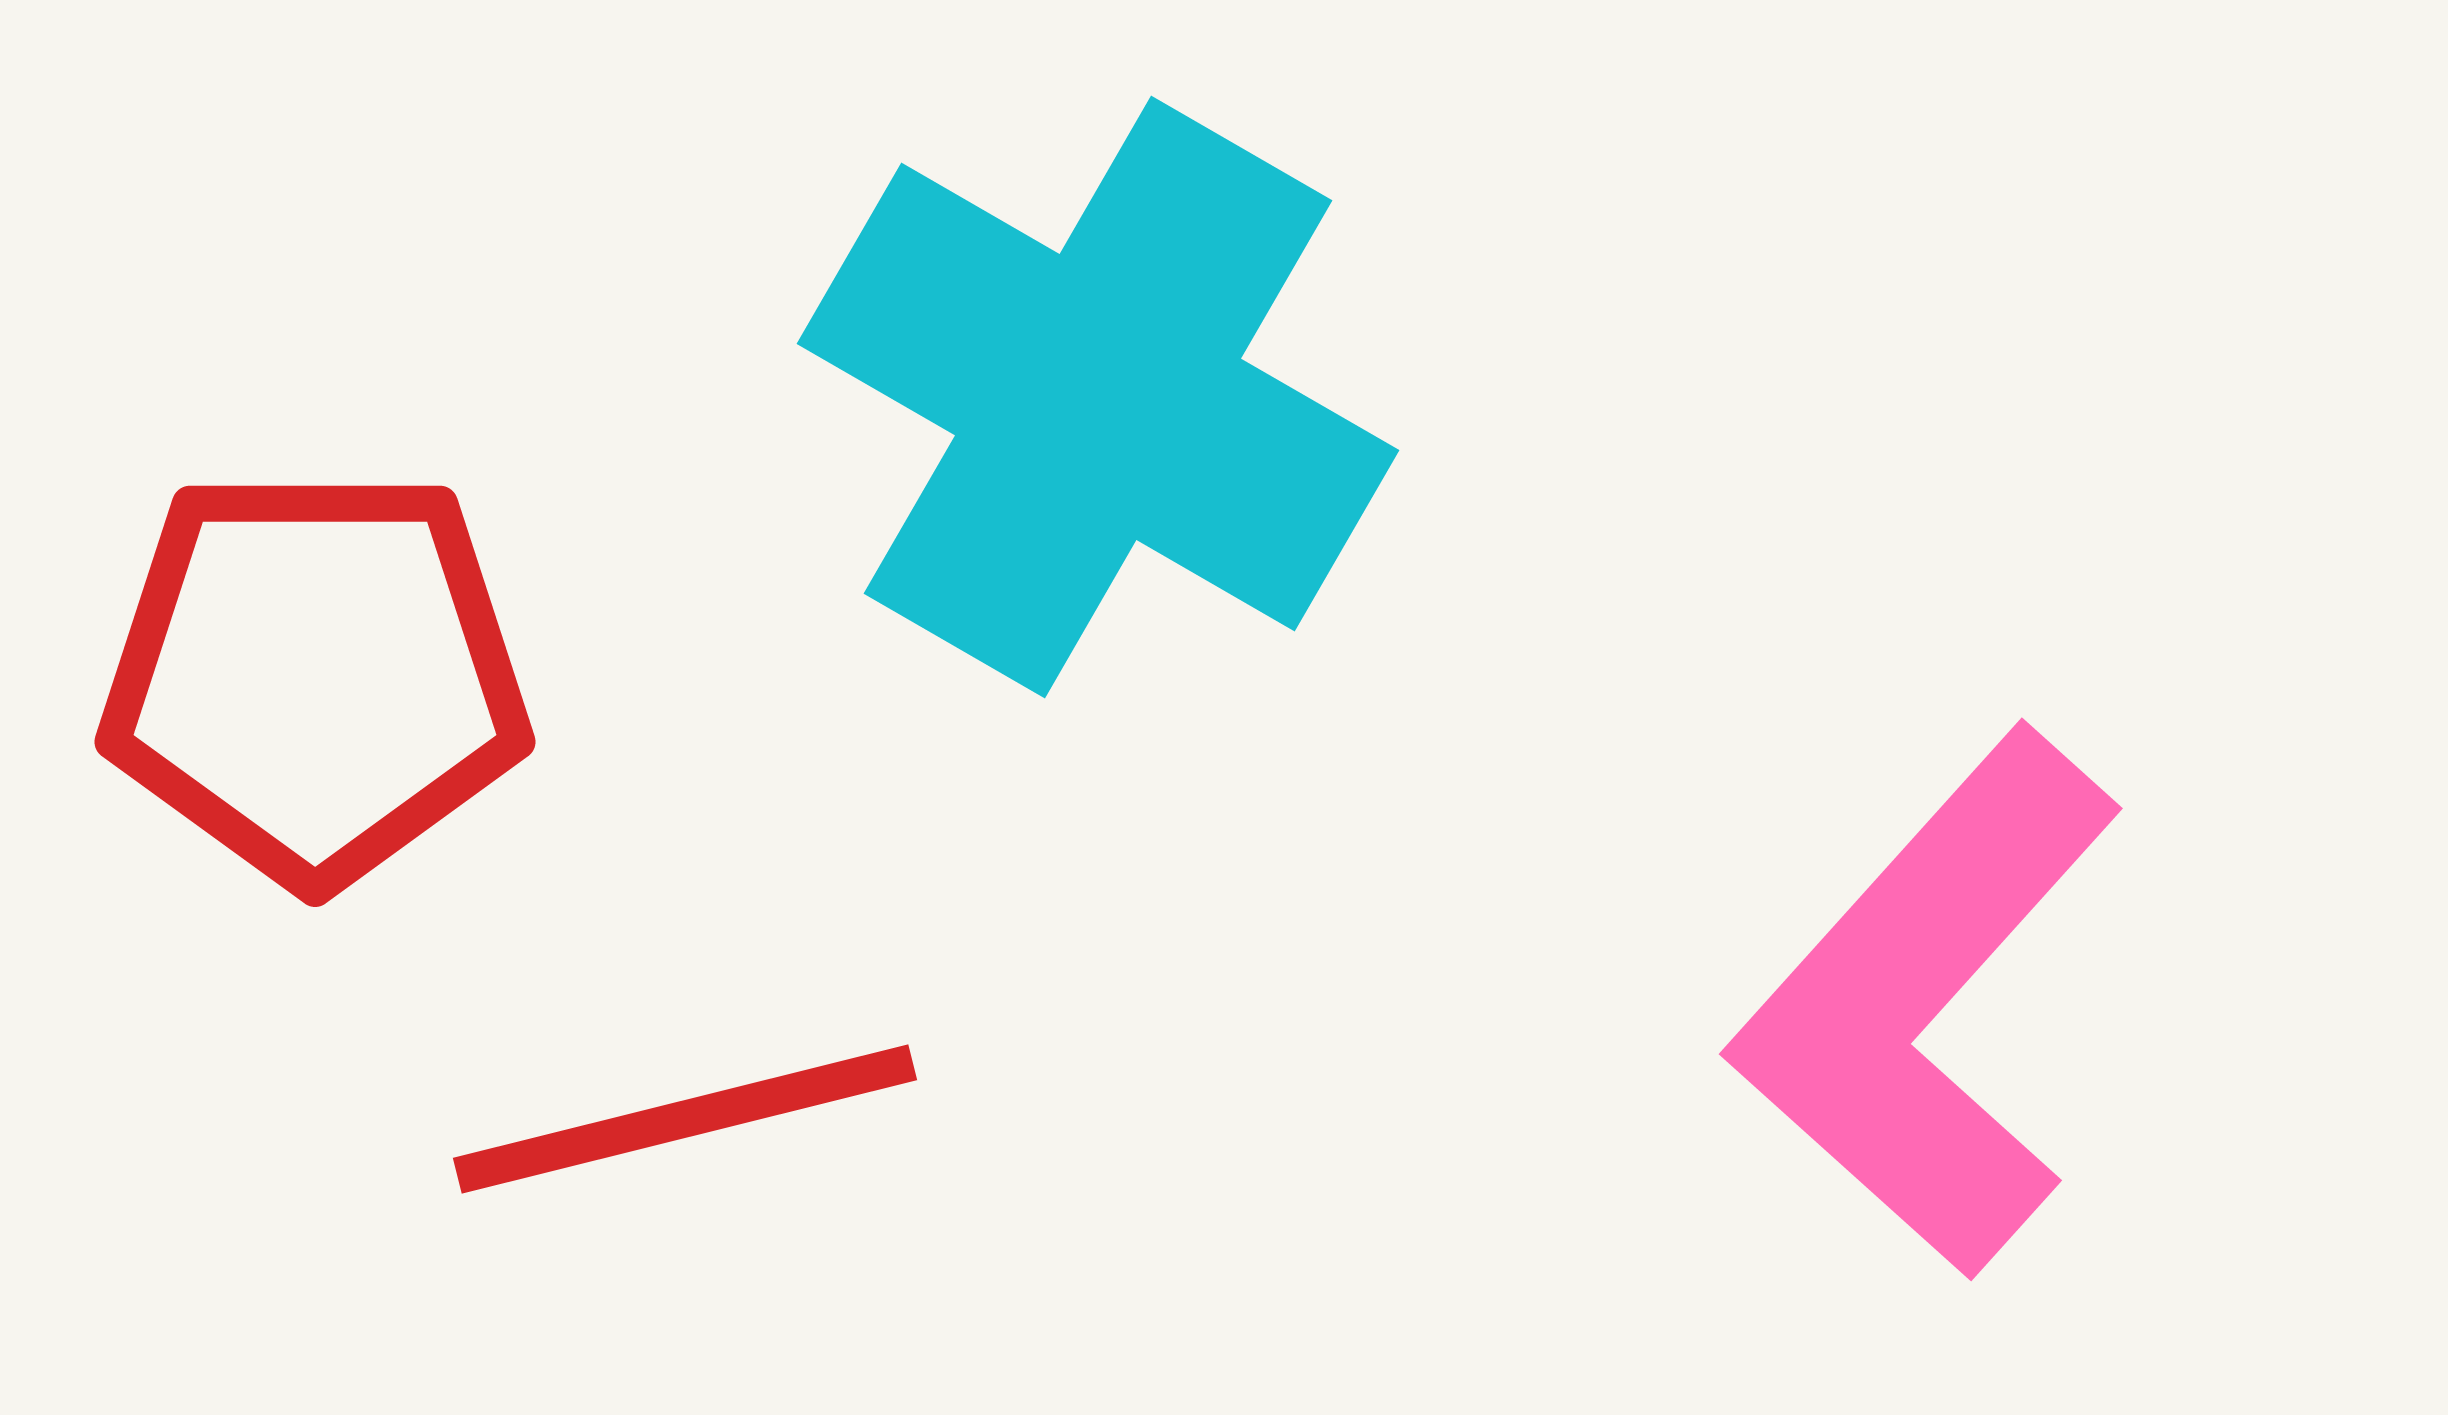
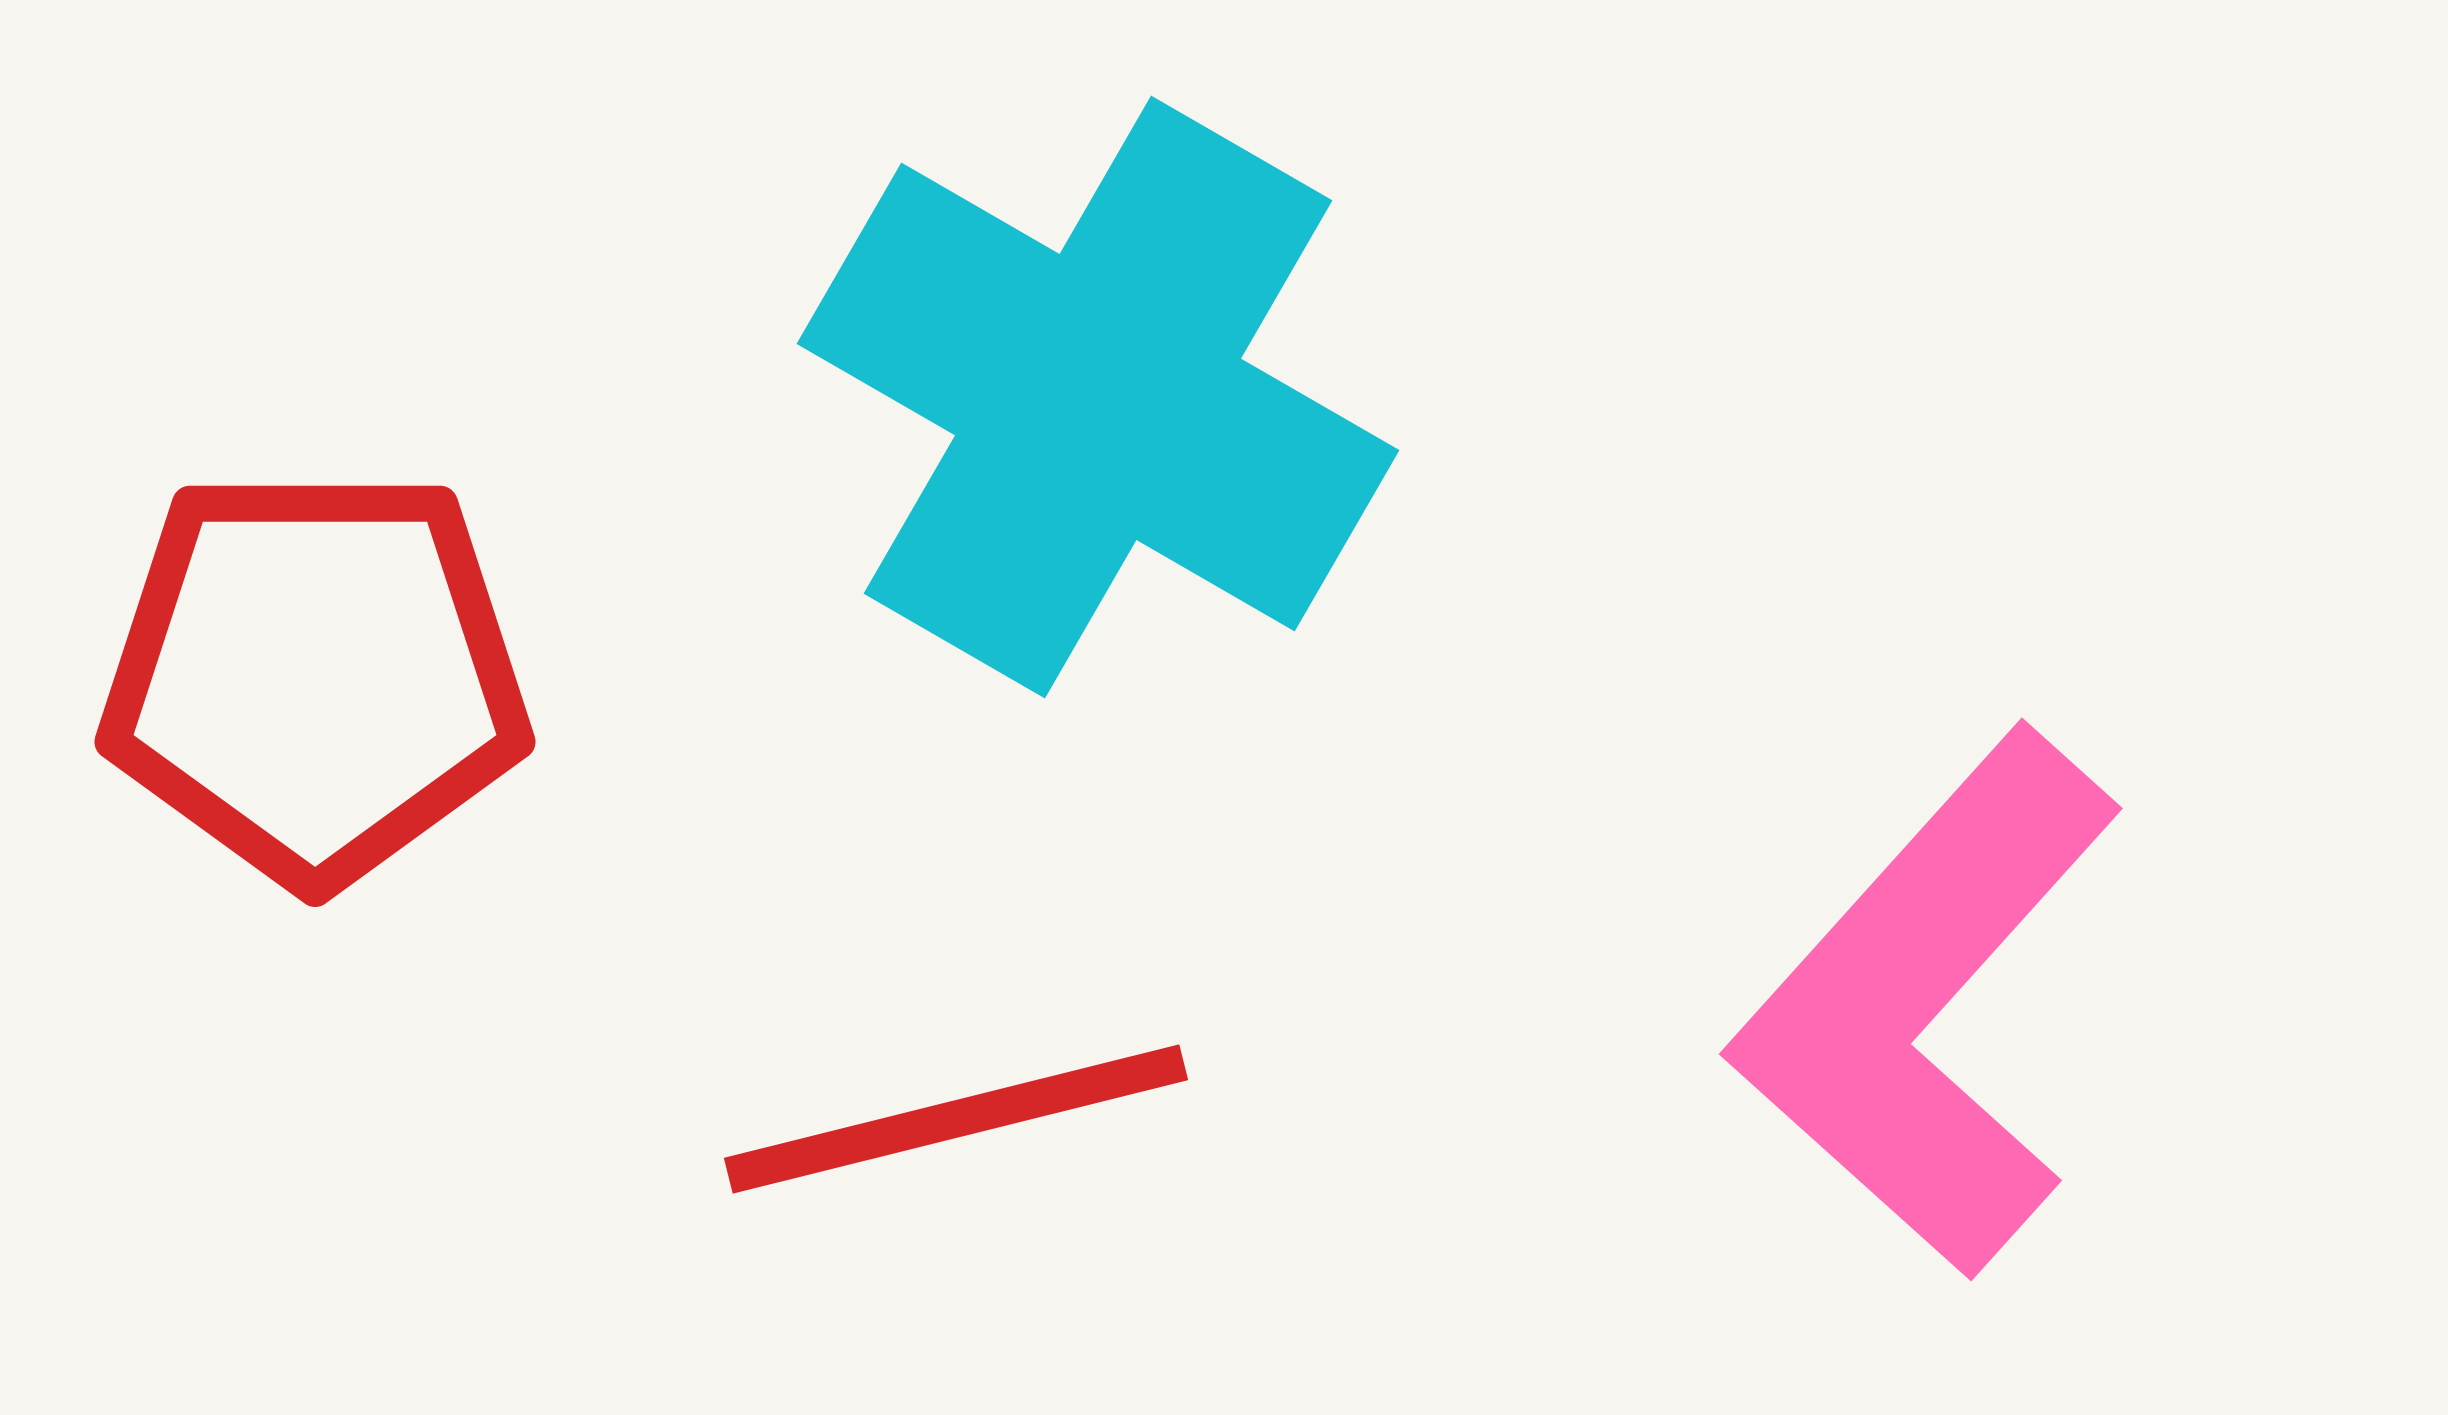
red line: moved 271 px right
